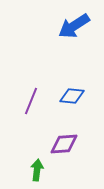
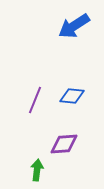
purple line: moved 4 px right, 1 px up
